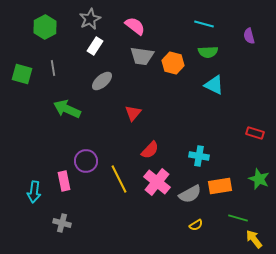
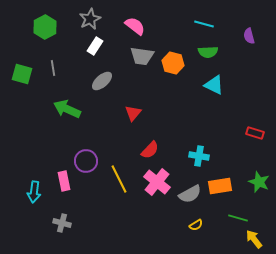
green star: moved 3 px down
